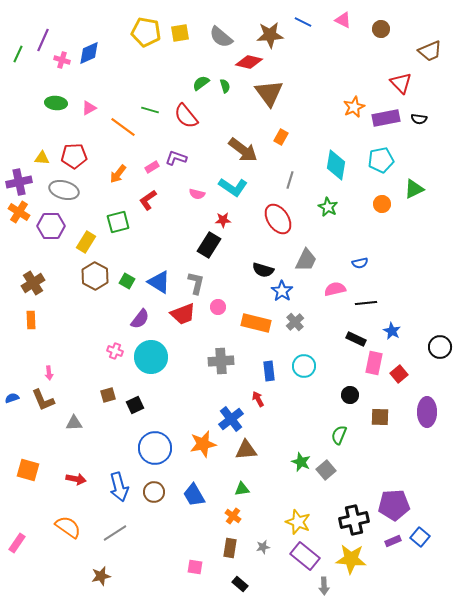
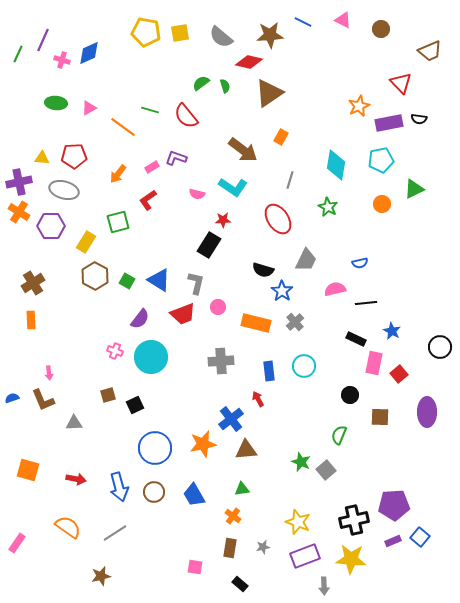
brown triangle at (269, 93): rotated 32 degrees clockwise
orange star at (354, 107): moved 5 px right, 1 px up
purple rectangle at (386, 118): moved 3 px right, 5 px down
blue triangle at (159, 282): moved 2 px up
purple rectangle at (305, 556): rotated 60 degrees counterclockwise
